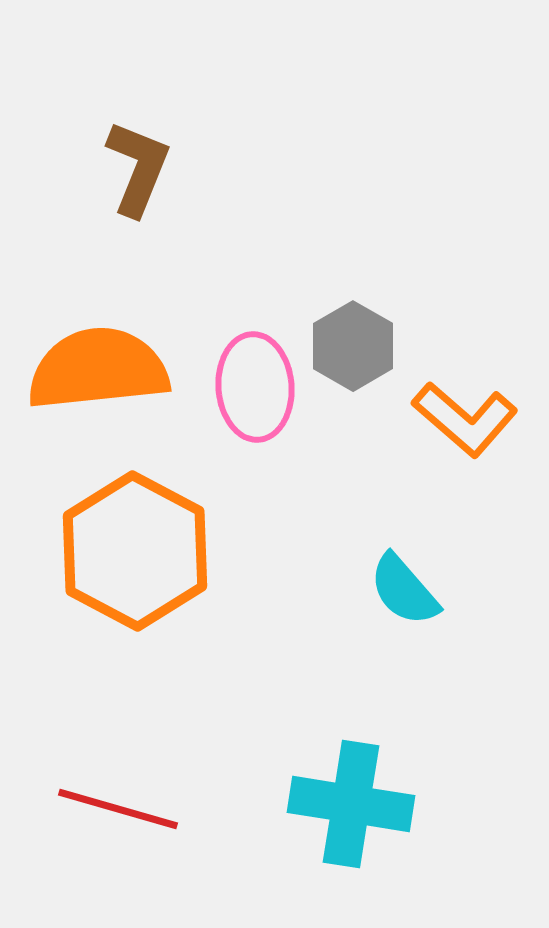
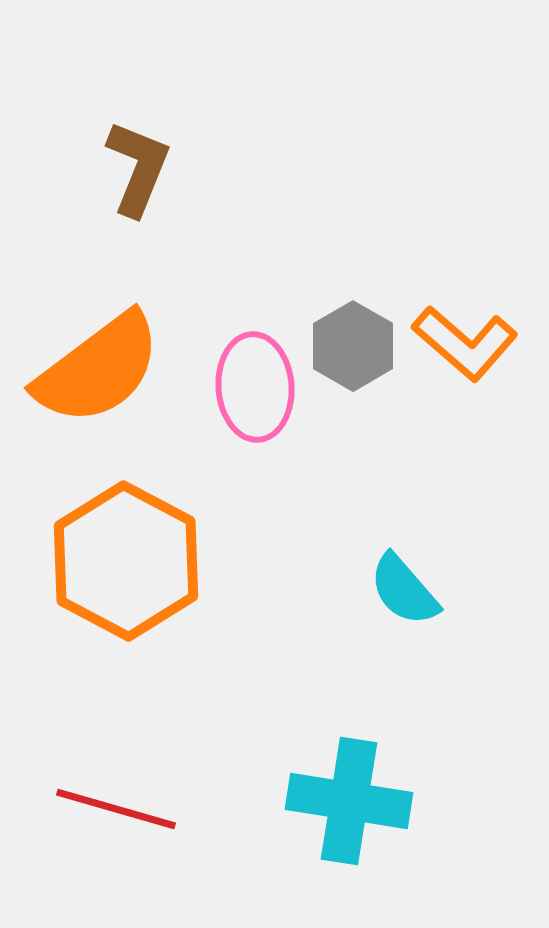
orange semicircle: rotated 149 degrees clockwise
orange L-shape: moved 76 px up
orange hexagon: moved 9 px left, 10 px down
cyan cross: moved 2 px left, 3 px up
red line: moved 2 px left
